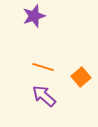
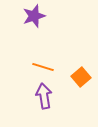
purple arrow: rotated 40 degrees clockwise
